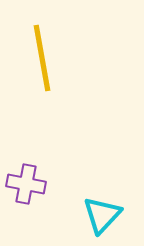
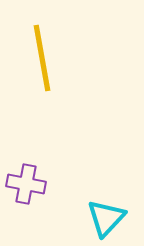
cyan triangle: moved 4 px right, 3 px down
